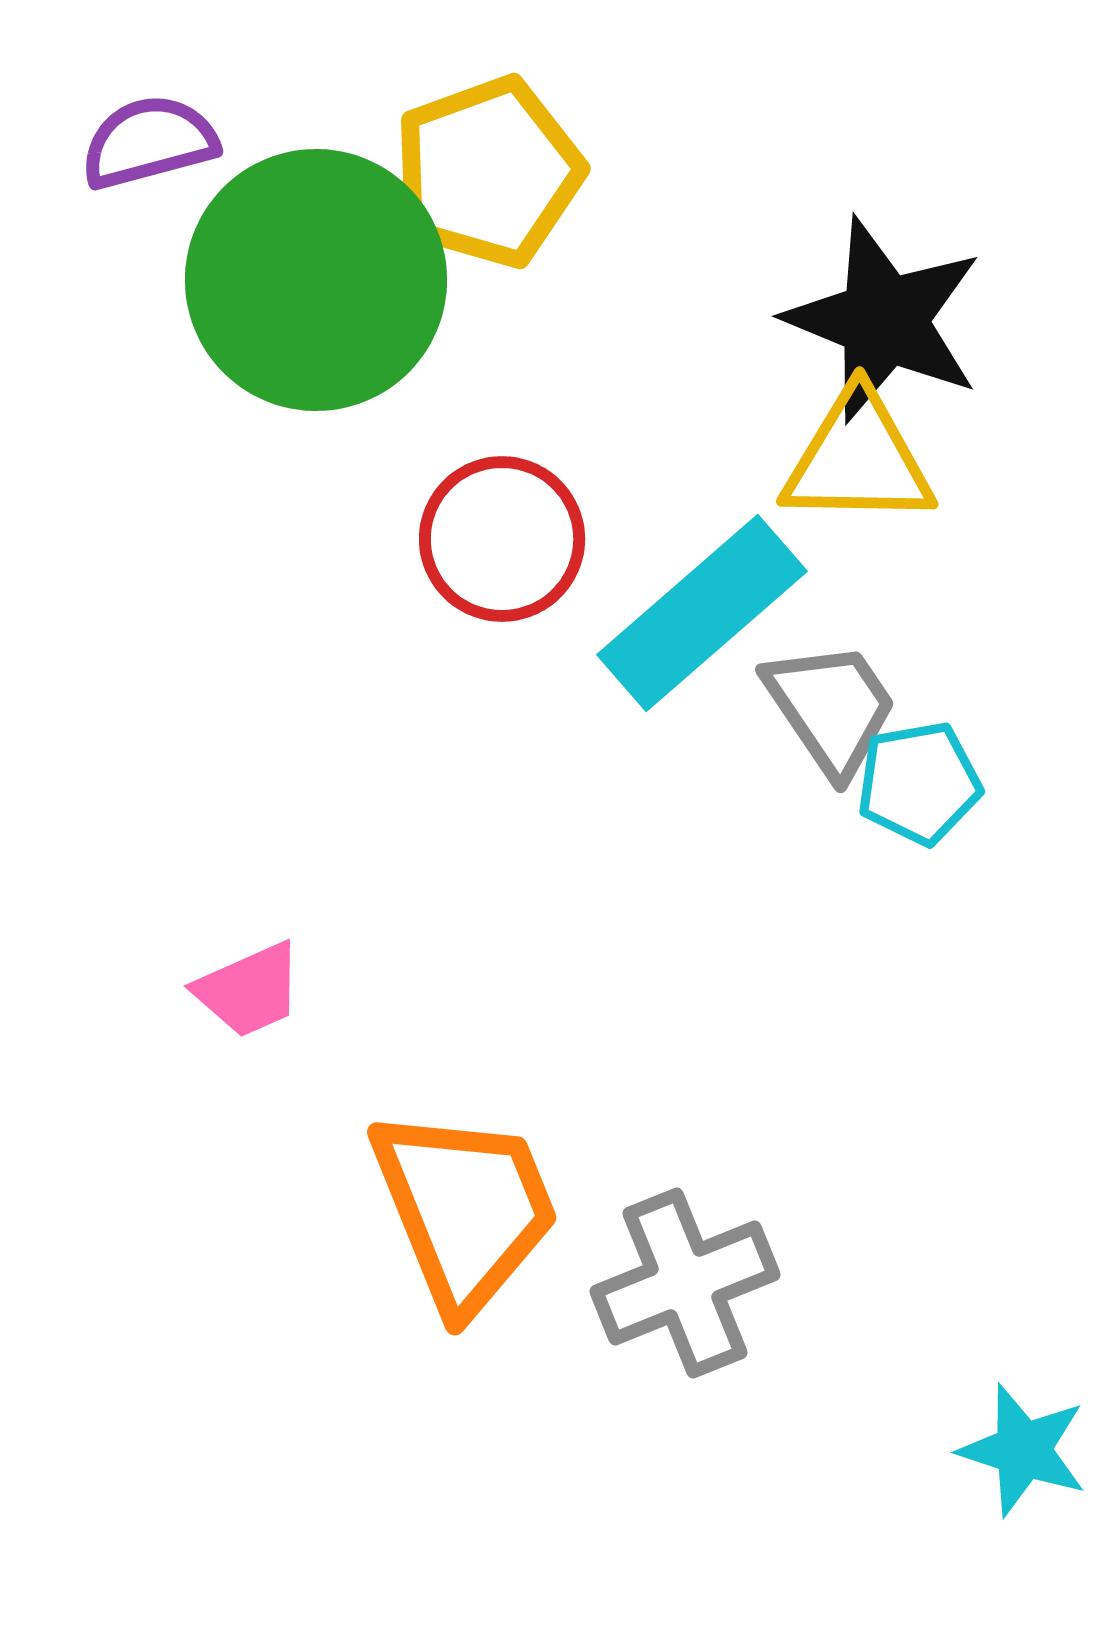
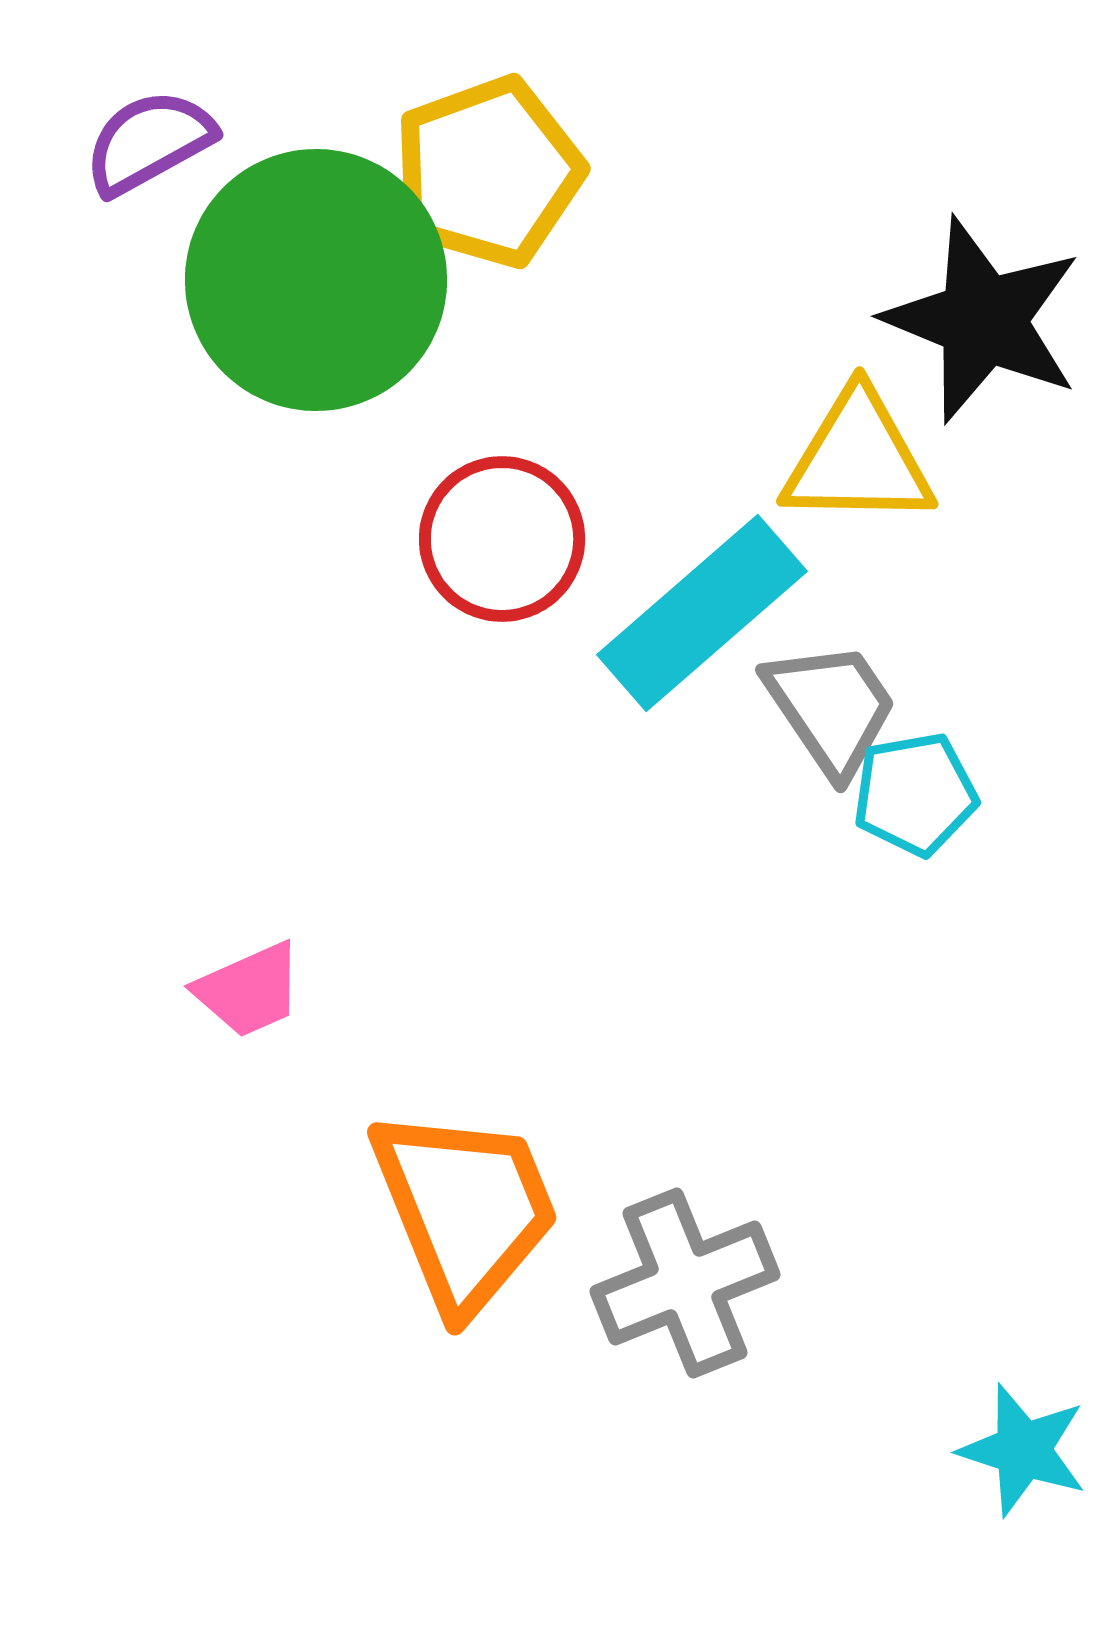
purple semicircle: rotated 14 degrees counterclockwise
black star: moved 99 px right
cyan pentagon: moved 4 px left, 11 px down
